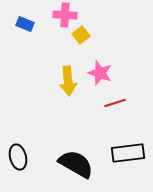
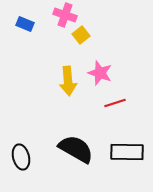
pink cross: rotated 15 degrees clockwise
black rectangle: moved 1 px left, 1 px up; rotated 8 degrees clockwise
black ellipse: moved 3 px right
black semicircle: moved 15 px up
